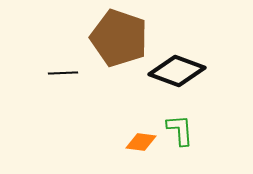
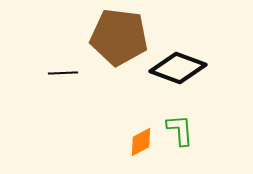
brown pentagon: moved 1 px up; rotated 12 degrees counterclockwise
black diamond: moved 1 px right, 3 px up
orange diamond: rotated 36 degrees counterclockwise
